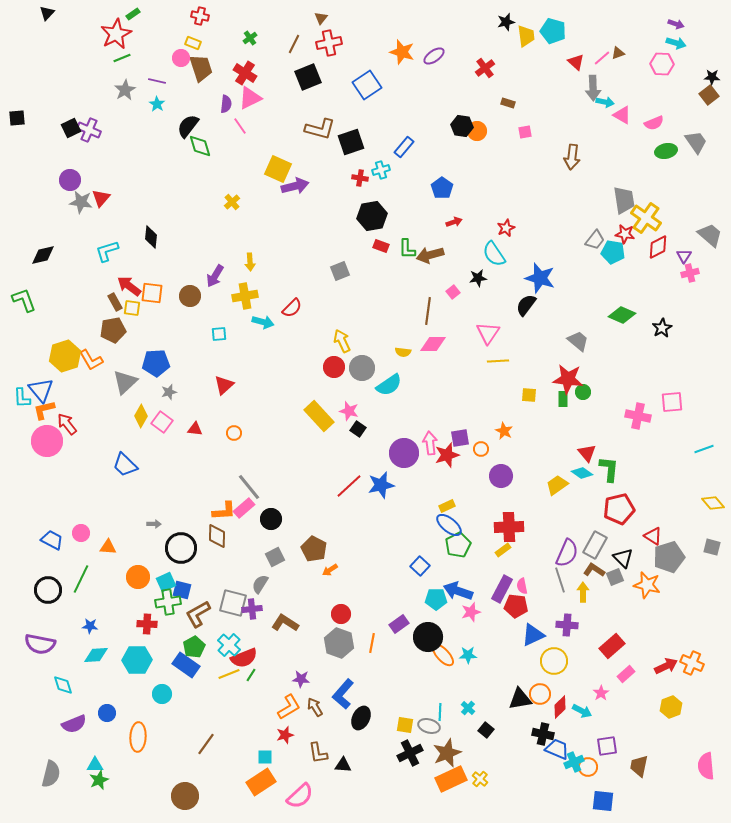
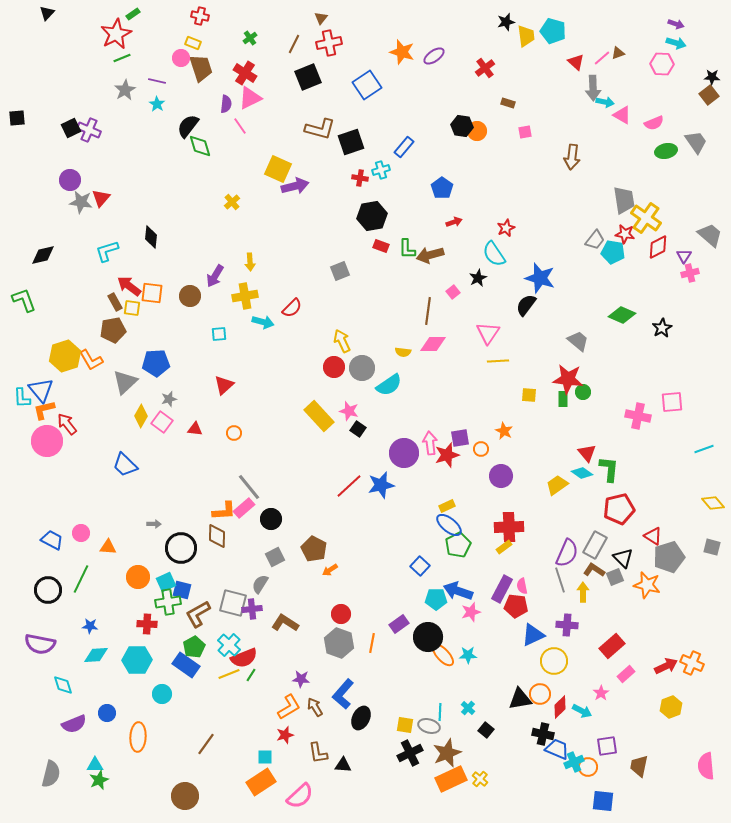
black star at (478, 278): rotated 18 degrees counterclockwise
gray star at (169, 392): moved 7 px down
yellow rectangle at (503, 550): moved 1 px right, 3 px up
